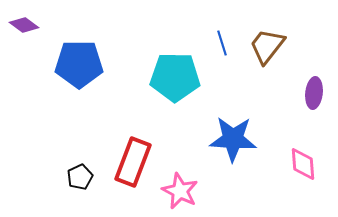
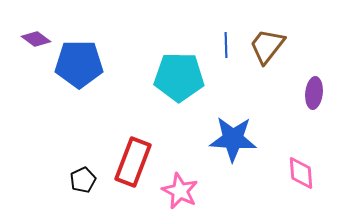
purple diamond: moved 12 px right, 14 px down
blue line: moved 4 px right, 2 px down; rotated 15 degrees clockwise
cyan pentagon: moved 4 px right
pink diamond: moved 2 px left, 9 px down
black pentagon: moved 3 px right, 3 px down
